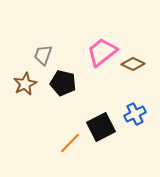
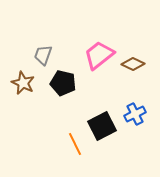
pink trapezoid: moved 3 px left, 3 px down
brown star: moved 2 px left, 1 px up; rotated 20 degrees counterclockwise
black square: moved 1 px right, 1 px up
orange line: moved 5 px right, 1 px down; rotated 70 degrees counterclockwise
